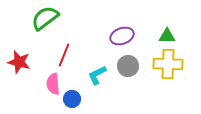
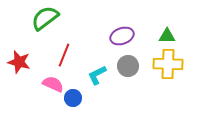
pink semicircle: rotated 120 degrees clockwise
blue circle: moved 1 px right, 1 px up
